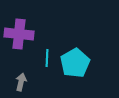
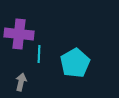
cyan line: moved 8 px left, 4 px up
